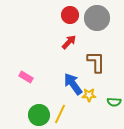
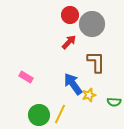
gray circle: moved 5 px left, 6 px down
yellow star: rotated 16 degrees counterclockwise
